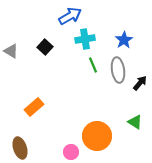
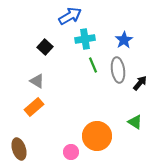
gray triangle: moved 26 px right, 30 px down
brown ellipse: moved 1 px left, 1 px down
